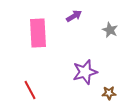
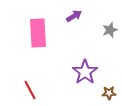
gray star: rotated 28 degrees clockwise
purple star: rotated 20 degrees counterclockwise
